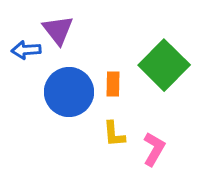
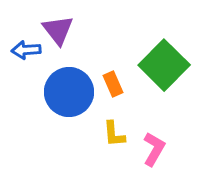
orange rectangle: rotated 25 degrees counterclockwise
